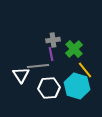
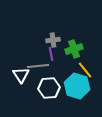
green cross: rotated 24 degrees clockwise
